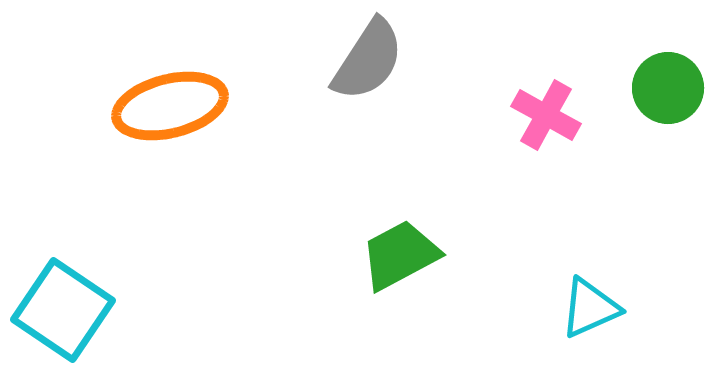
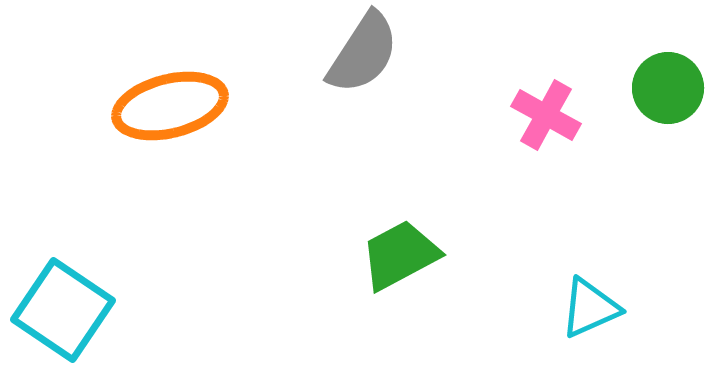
gray semicircle: moved 5 px left, 7 px up
